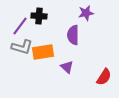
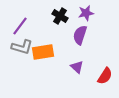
black cross: moved 21 px right; rotated 28 degrees clockwise
purple semicircle: moved 7 px right; rotated 18 degrees clockwise
purple triangle: moved 10 px right
red semicircle: moved 1 px right, 1 px up
